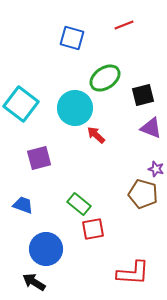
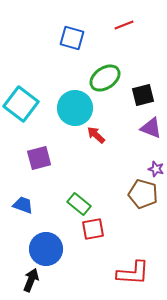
black arrow: moved 3 px left, 2 px up; rotated 80 degrees clockwise
